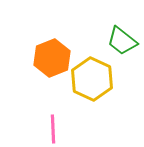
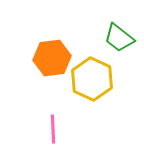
green trapezoid: moved 3 px left, 3 px up
orange hexagon: rotated 15 degrees clockwise
